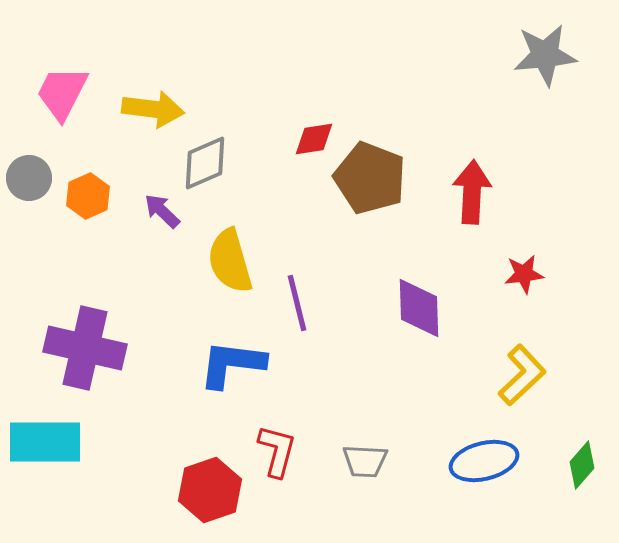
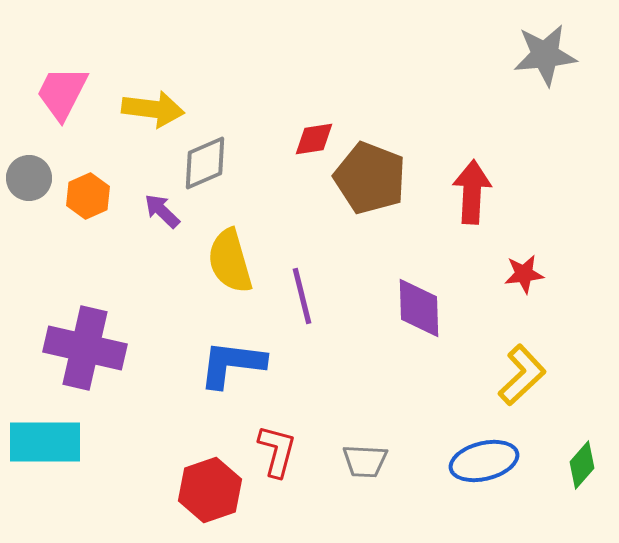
purple line: moved 5 px right, 7 px up
